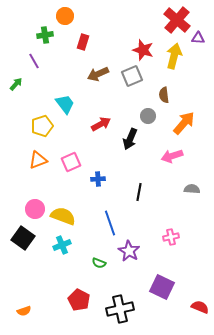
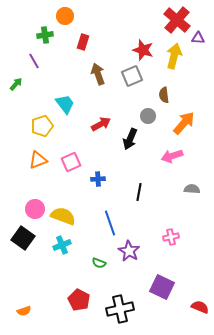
brown arrow: rotated 95 degrees clockwise
